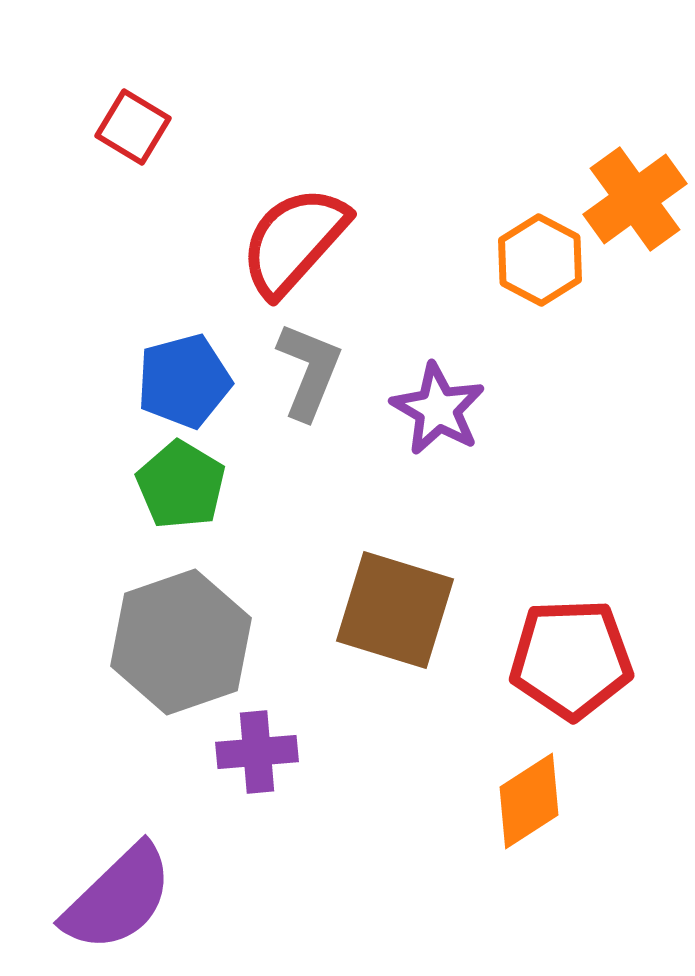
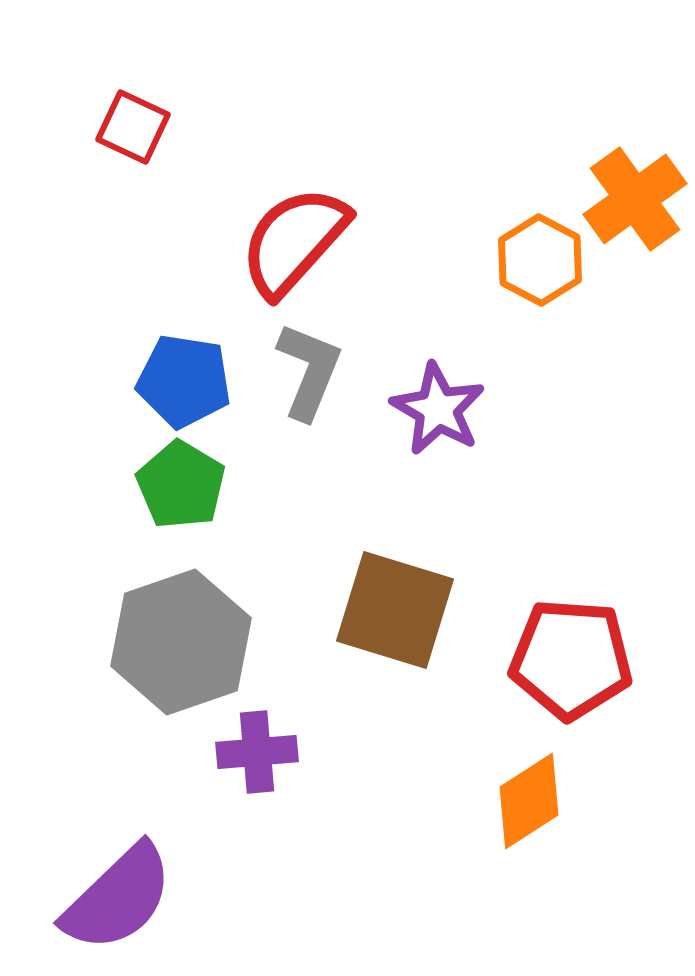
red square: rotated 6 degrees counterclockwise
blue pentagon: rotated 24 degrees clockwise
red pentagon: rotated 6 degrees clockwise
